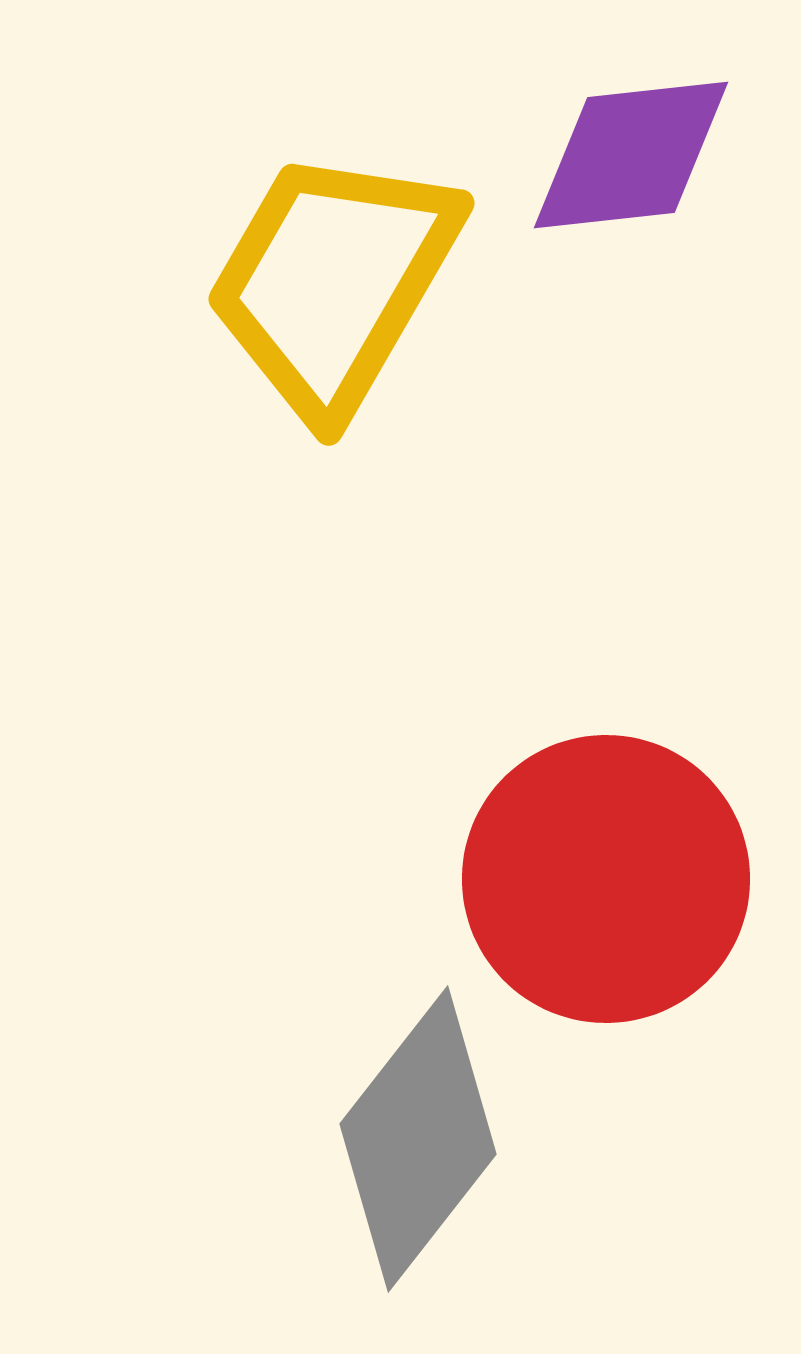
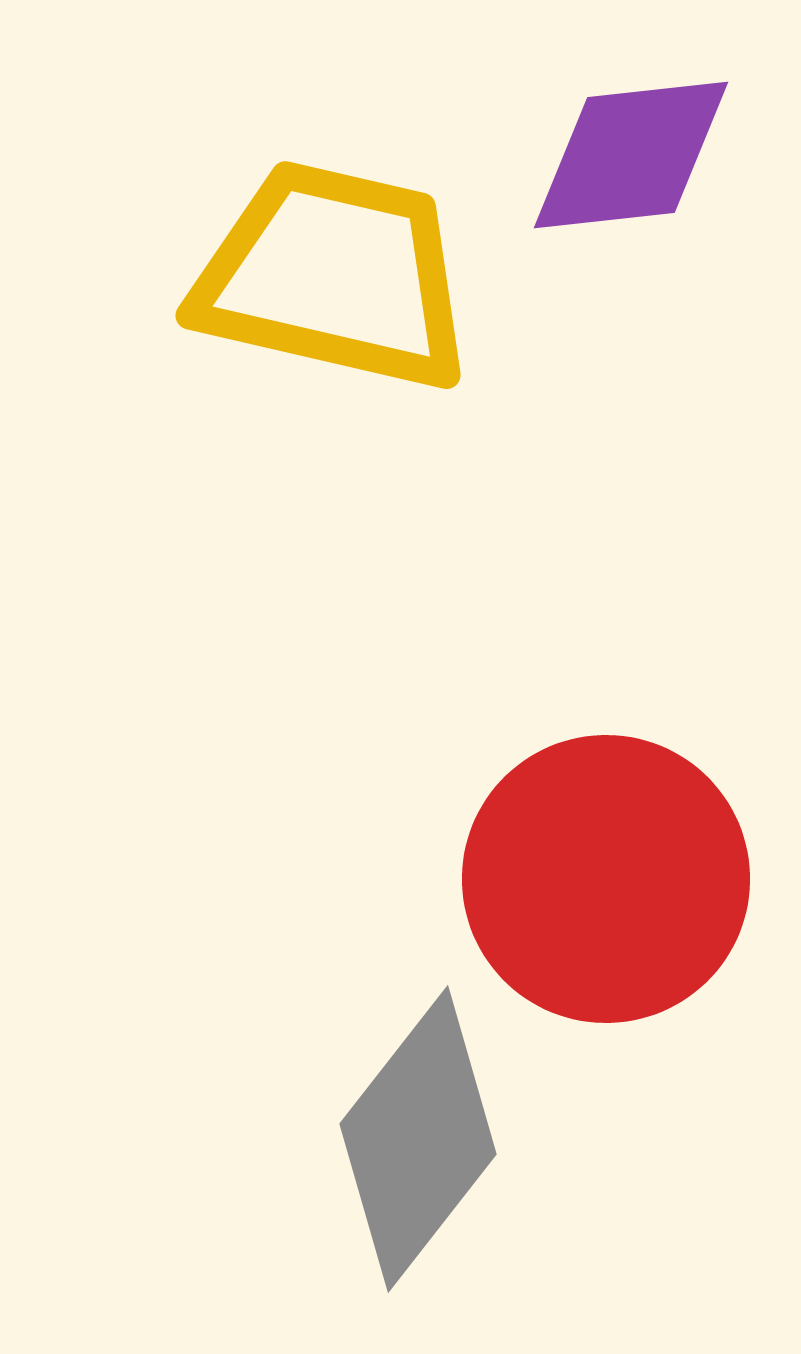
yellow trapezoid: moved 1 px right, 6 px up; rotated 73 degrees clockwise
